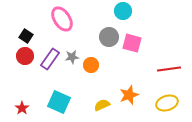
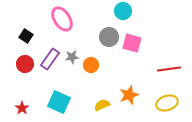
red circle: moved 8 px down
